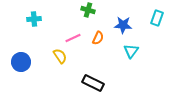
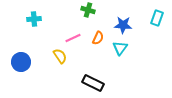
cyan triangle: moved 11 px left, 3 px up
